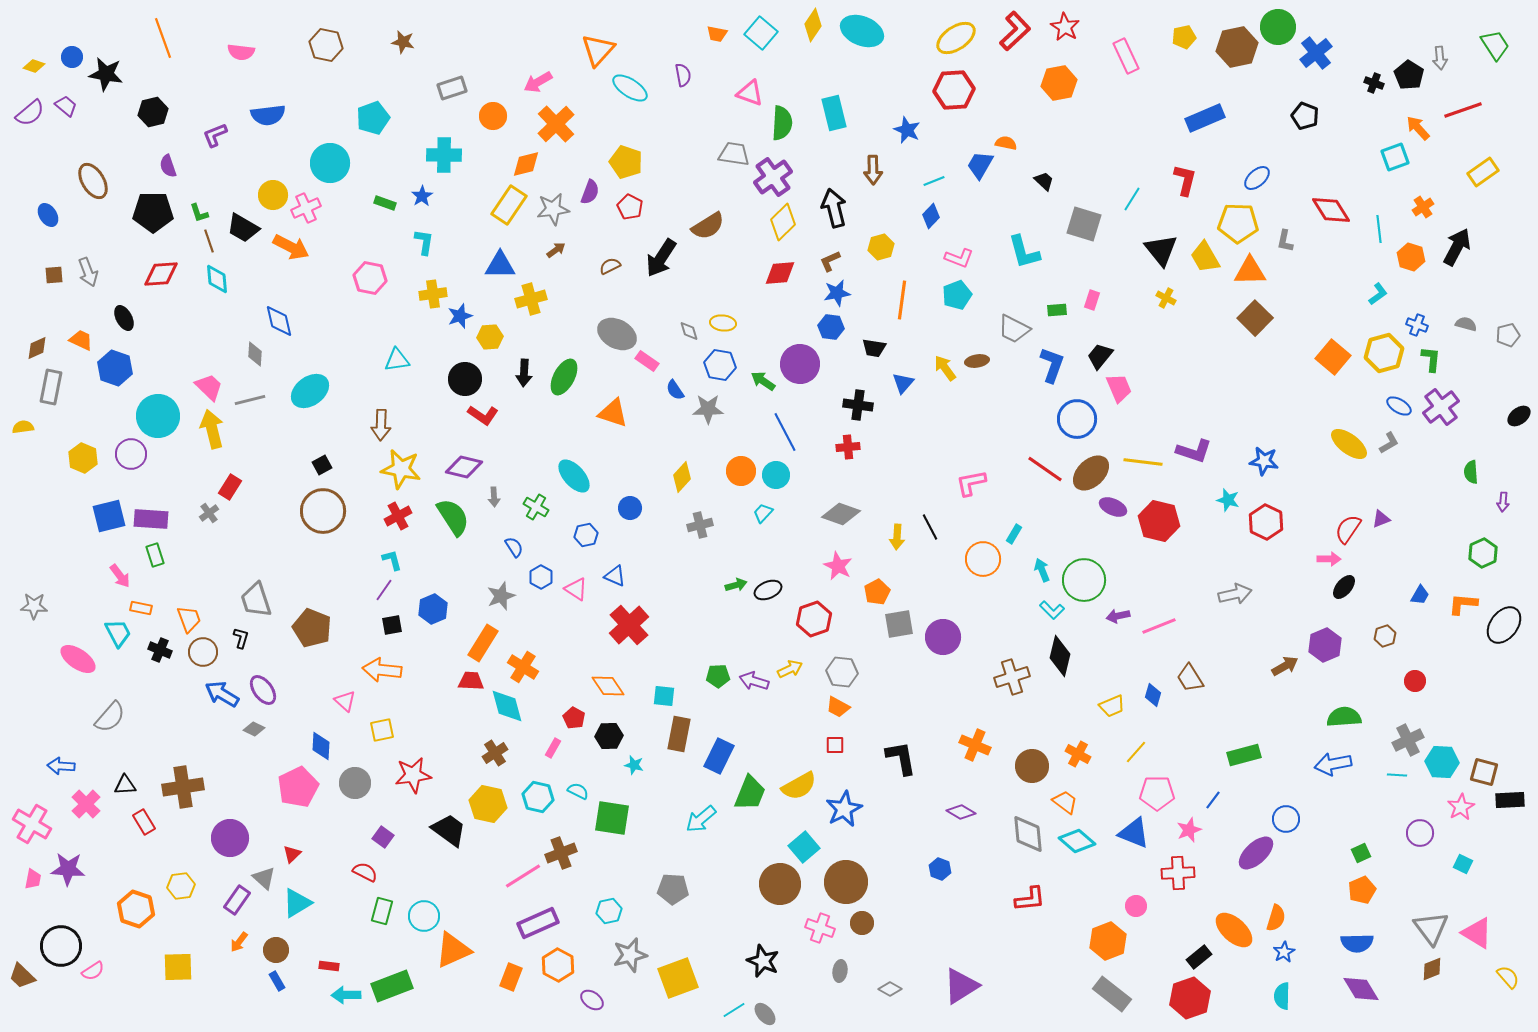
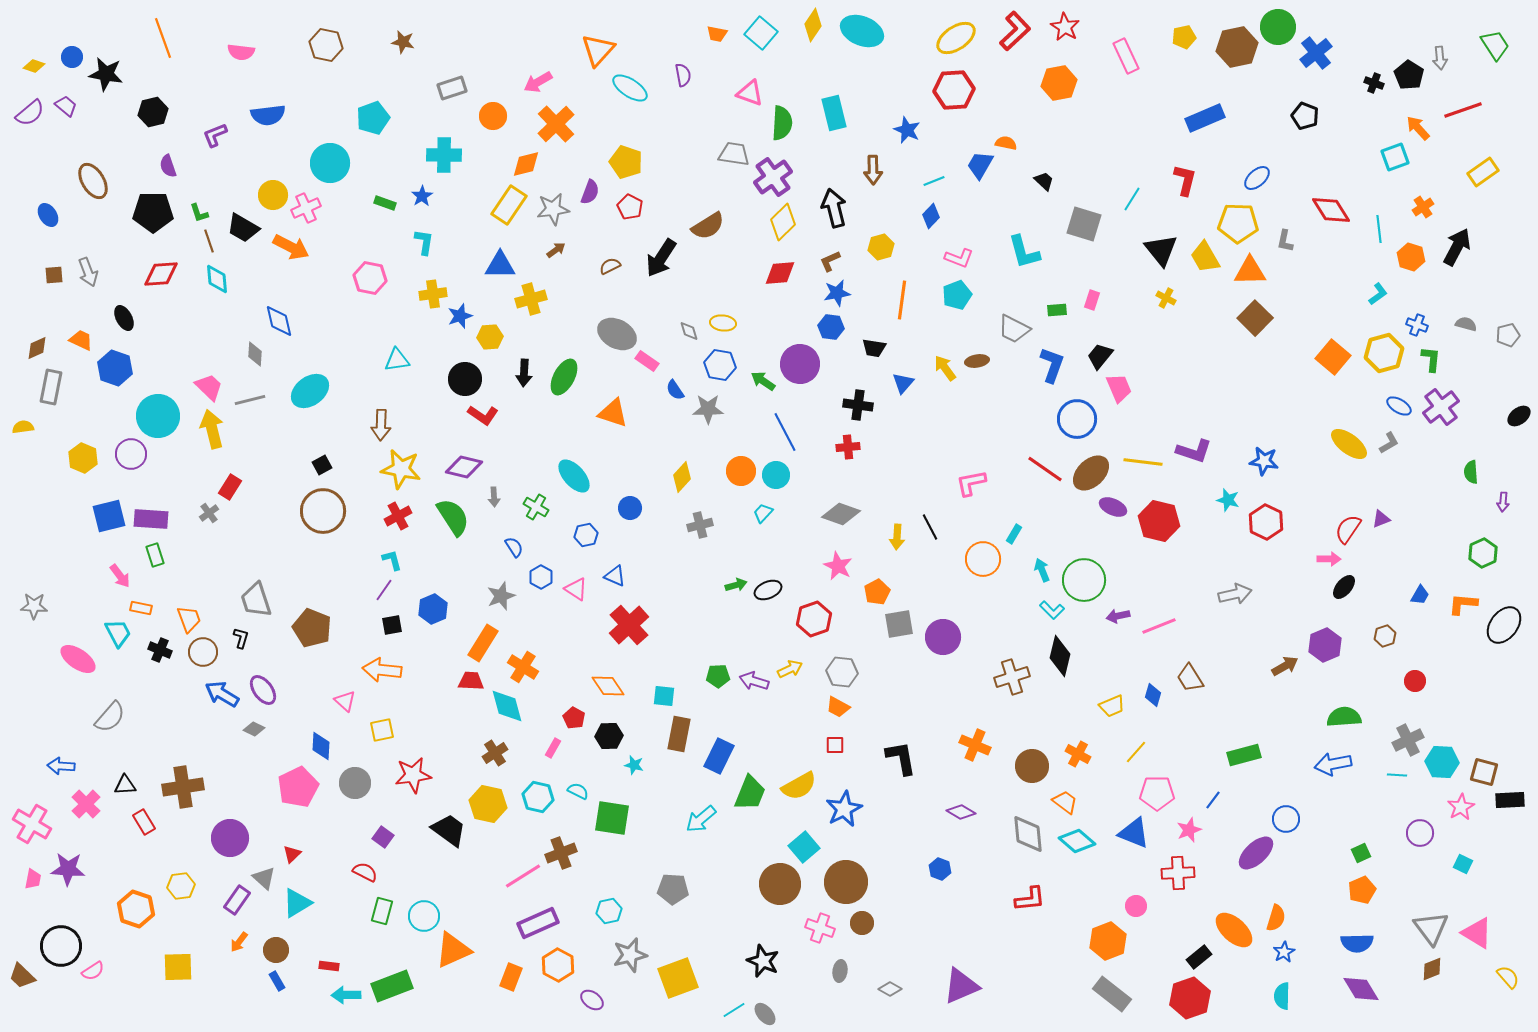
purple triangle at (961, 986): rotated 9 degrees clockwise
